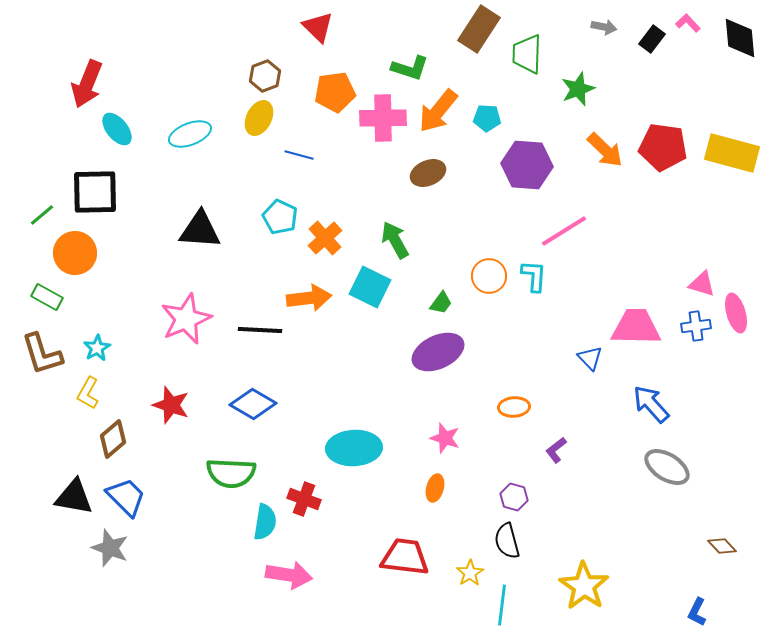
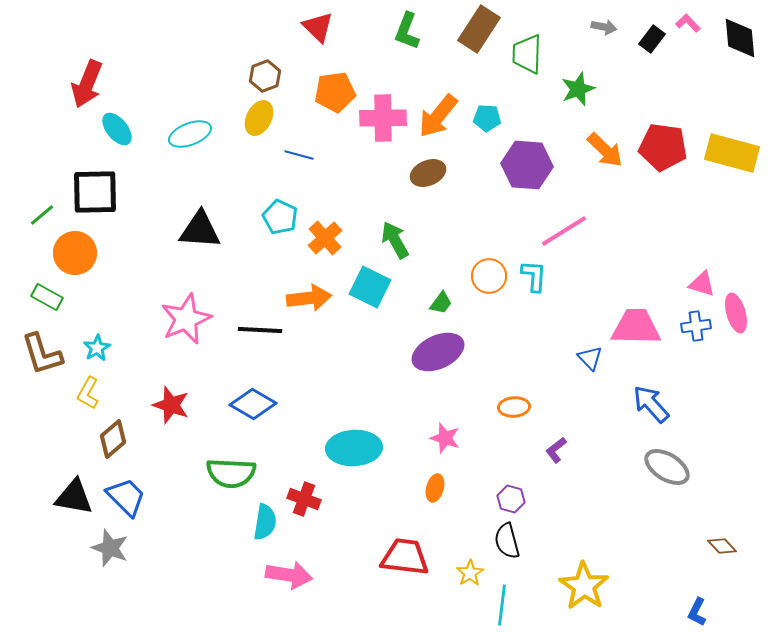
green L-shape at (410, 68): moved 3 px left, 37 px up; rotated 93 degrees clockwise
orange arrow at (438, 111): moved 5 px down
purple hexagon at (514, 497): moved 3 px left, 2 px down
